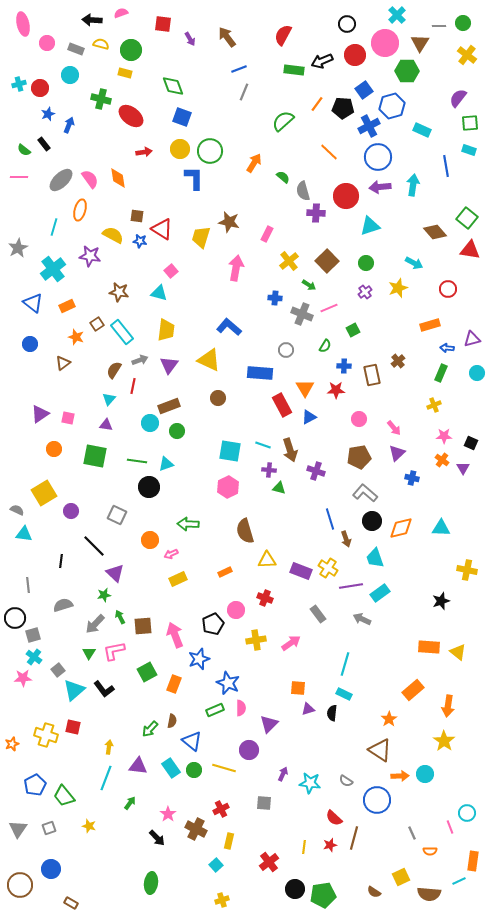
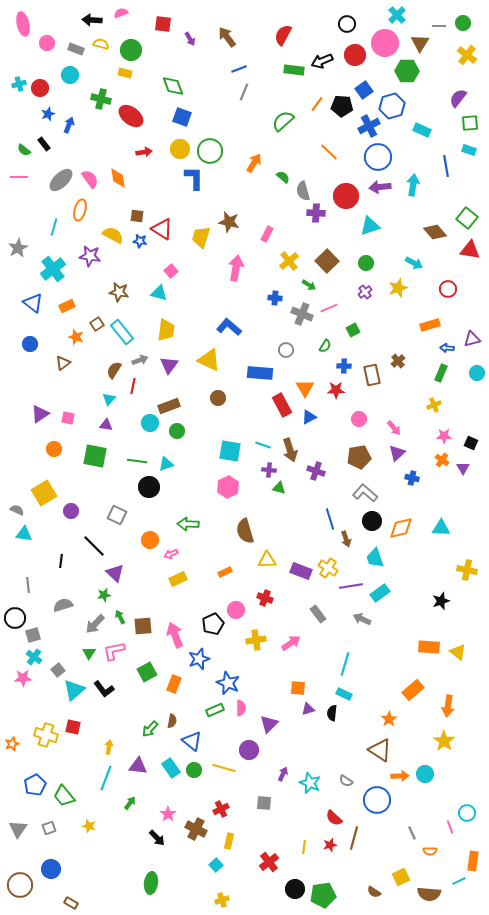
black pentagon at (343, 108): moved 1 px left, 2 px up
cyan star at (310, 783): rotated 15 degrees clockwise
